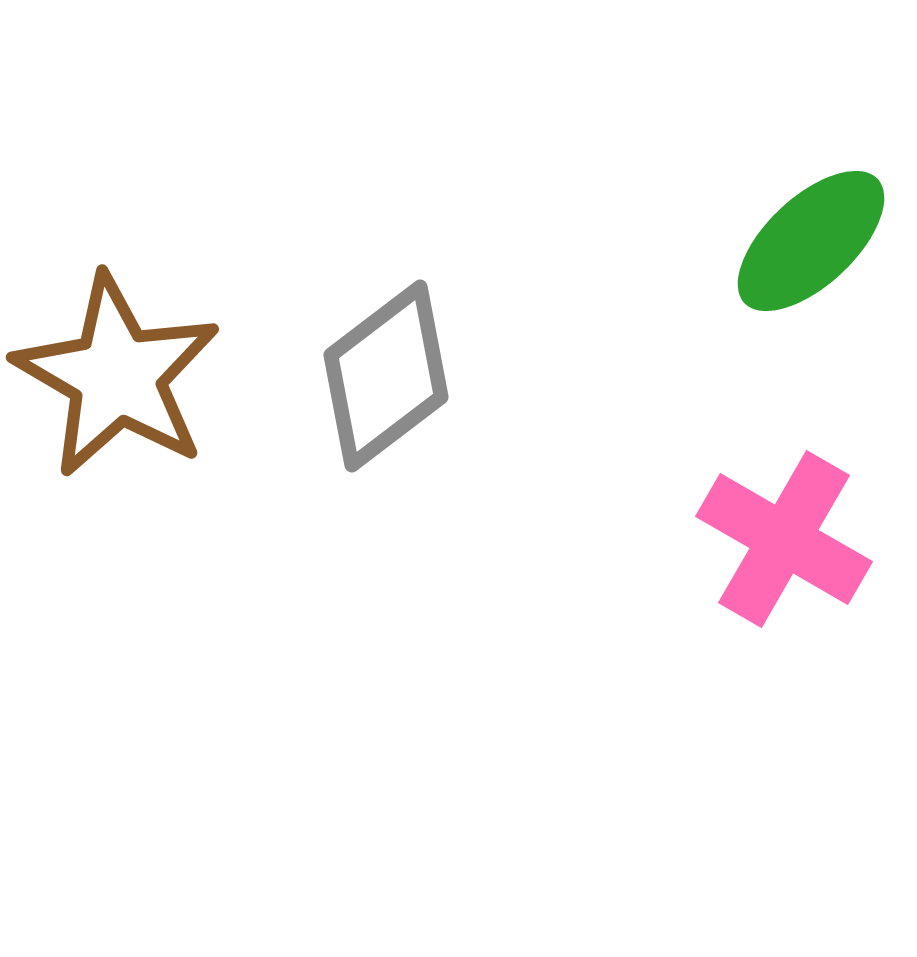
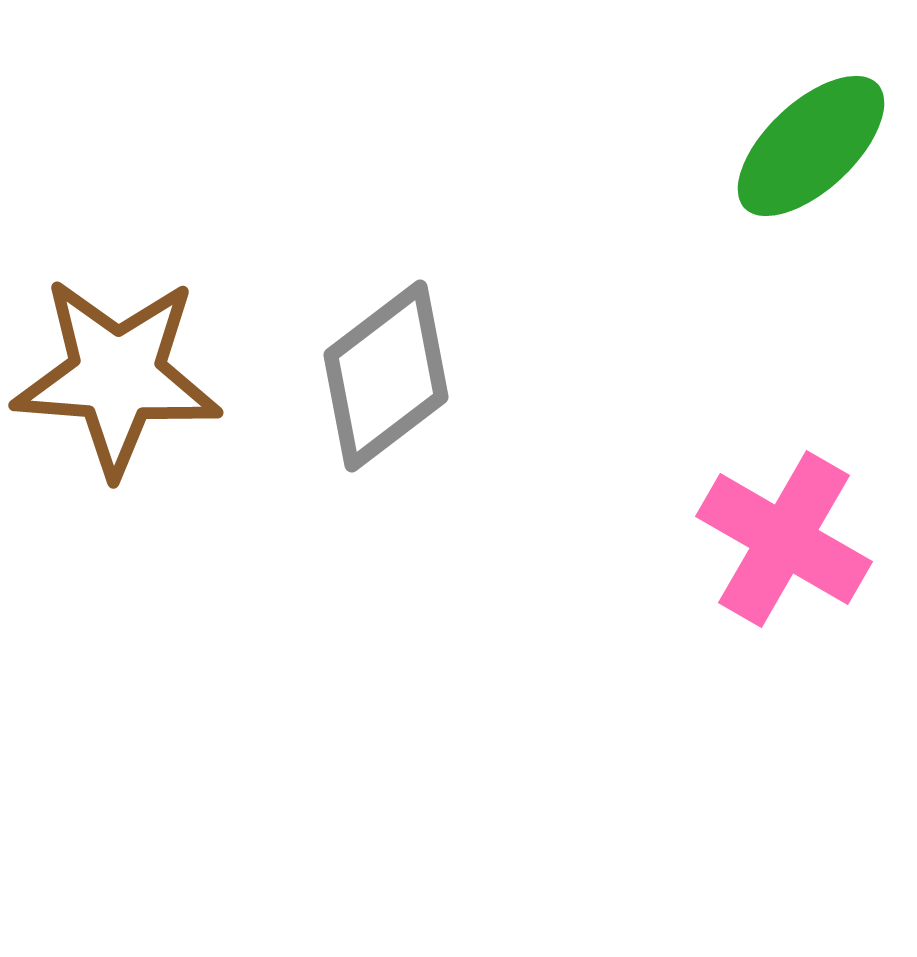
green ellipse: moved 95 px up
brown star: rotated 26 degrees counterclockwise
